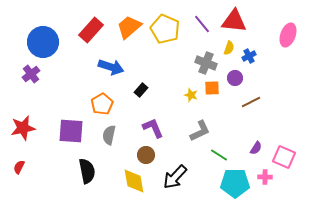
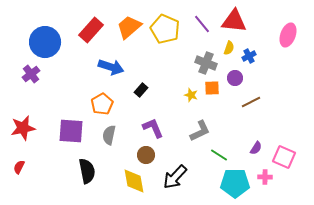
blue circle: moved 2 px right
